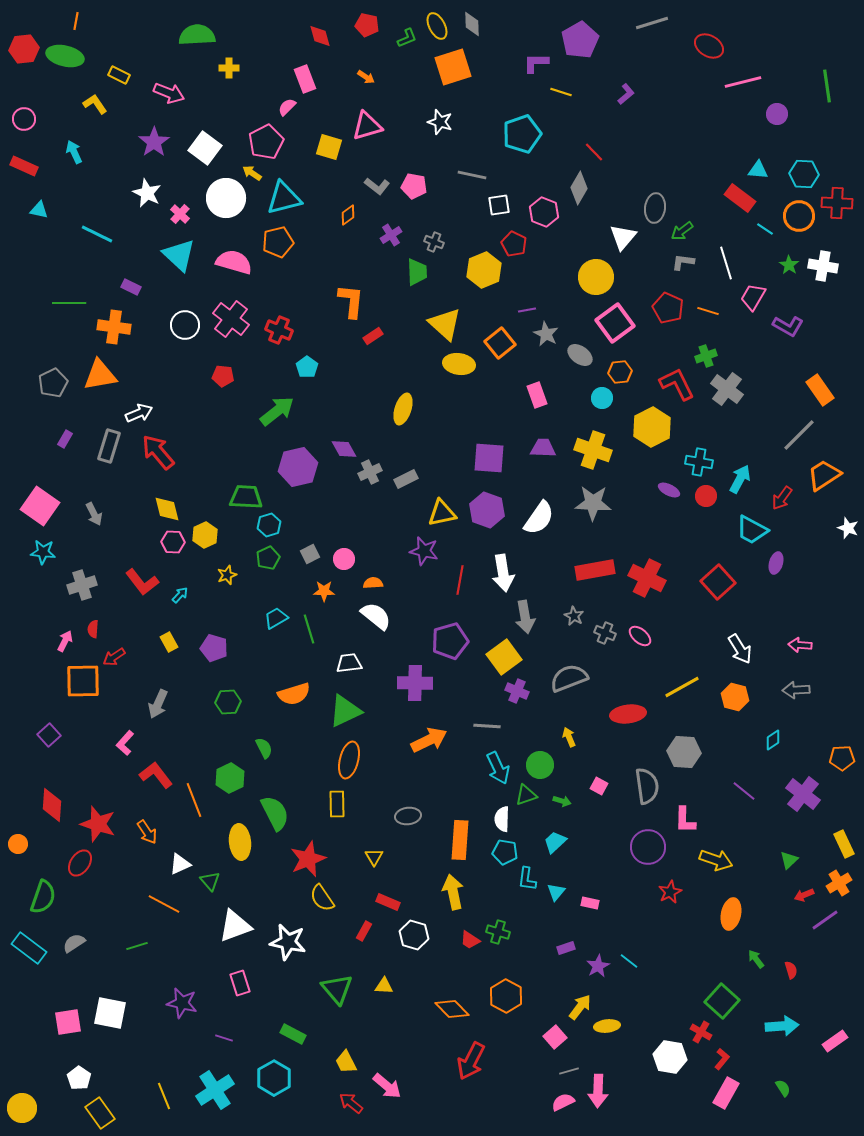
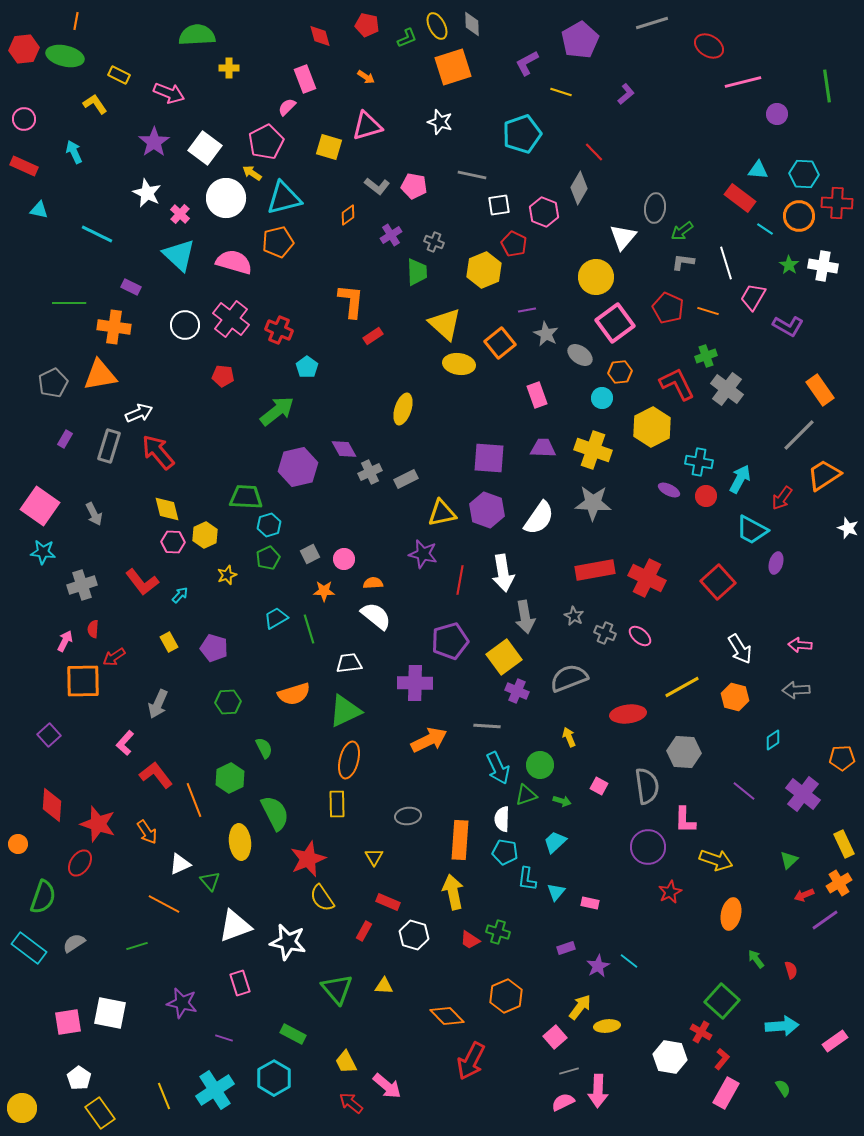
purple L-shape at (536, 63): moved 9 px left; rotated 28 degrees counterclockwise
purple star at (424, 551): moved 1 px left, 3 px down
orange hexagon at (506, 996): rotated 8 degrees clockwise
orange diamond at (452, 1009): moved 5 px left, 7 px down
